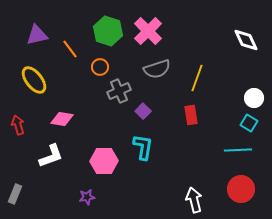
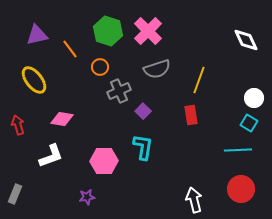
yellow line: moved 2 px right, 2 px down
